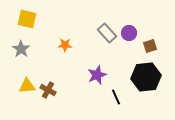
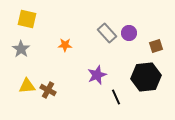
brown square: moved 6 px right
